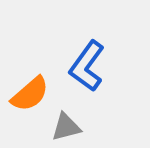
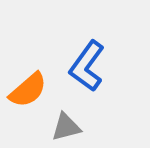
orange semicircle: moved 2 px left, 4 px up
